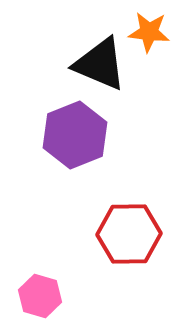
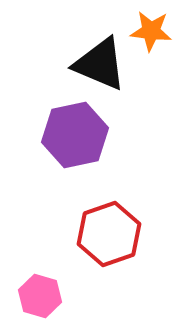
orange star: moved 2 px right, 1 px up
purple hexagon: rotated 10 degrees clockwise
red hexagon: moved 20 px left; rotated 18 degrees counterclockwise
